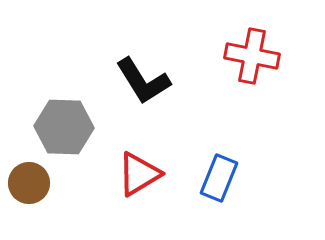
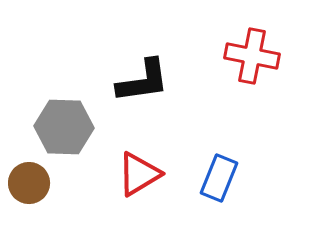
black L-shape: rotated 66 degrees counterclockwise
